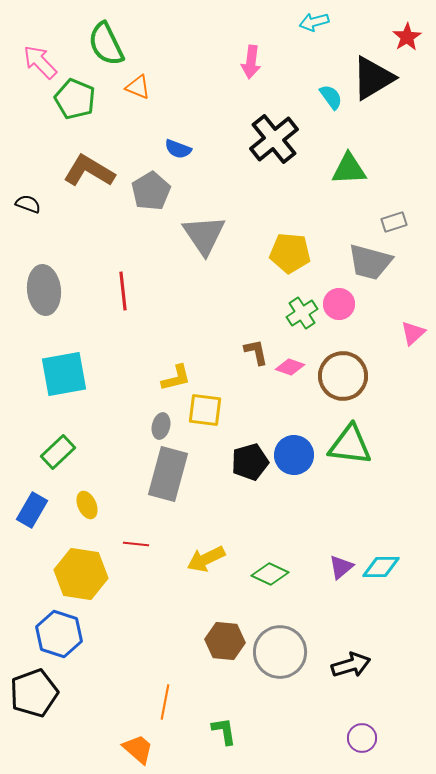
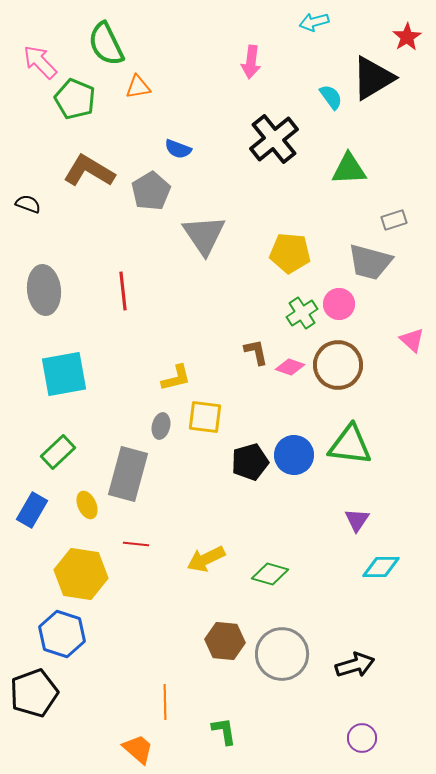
orange triangle at (138, 87): rotated 32 degrees counterclockwise
gray rectangle at (394, 222): moved 2 px up
pink triangle at (413, 333): moved 1 px left, 7 px down; rotated 36 degrees counterclockwise
brown circle at (343, 376): moved 5 px left, 11 px up
yellow square at (205, 410): moved 7 px down
gray rectangle at (168, 474): moved 40 px left
purple triangle at (341, 567): moved 16 px right, 47 px up; rotated 16 degrees counterclockwise
green diamond at (270, 574): rotated 9 degrees counterclockwise
blue hexagon at (59, 634): moved 3 px right
gray circle at (280, 652): moved 2 px right, 2 px down
black arrow at (351, 665): moved 4 px right
orange line at (165, 702): rotated 12 degrees counterclockwise
